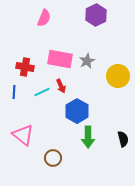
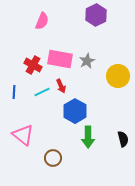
pink semicircle: moved 2 px left, 3 px down
red cross: moved 8 px right, 2 px up; rotated 18 degrees clockwise
blue hexagon: moved 2 px left
